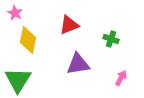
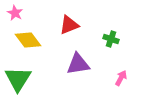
yellow diamond: rotated 48 degrees counterclockwise
green triangle: moved 1 px up
